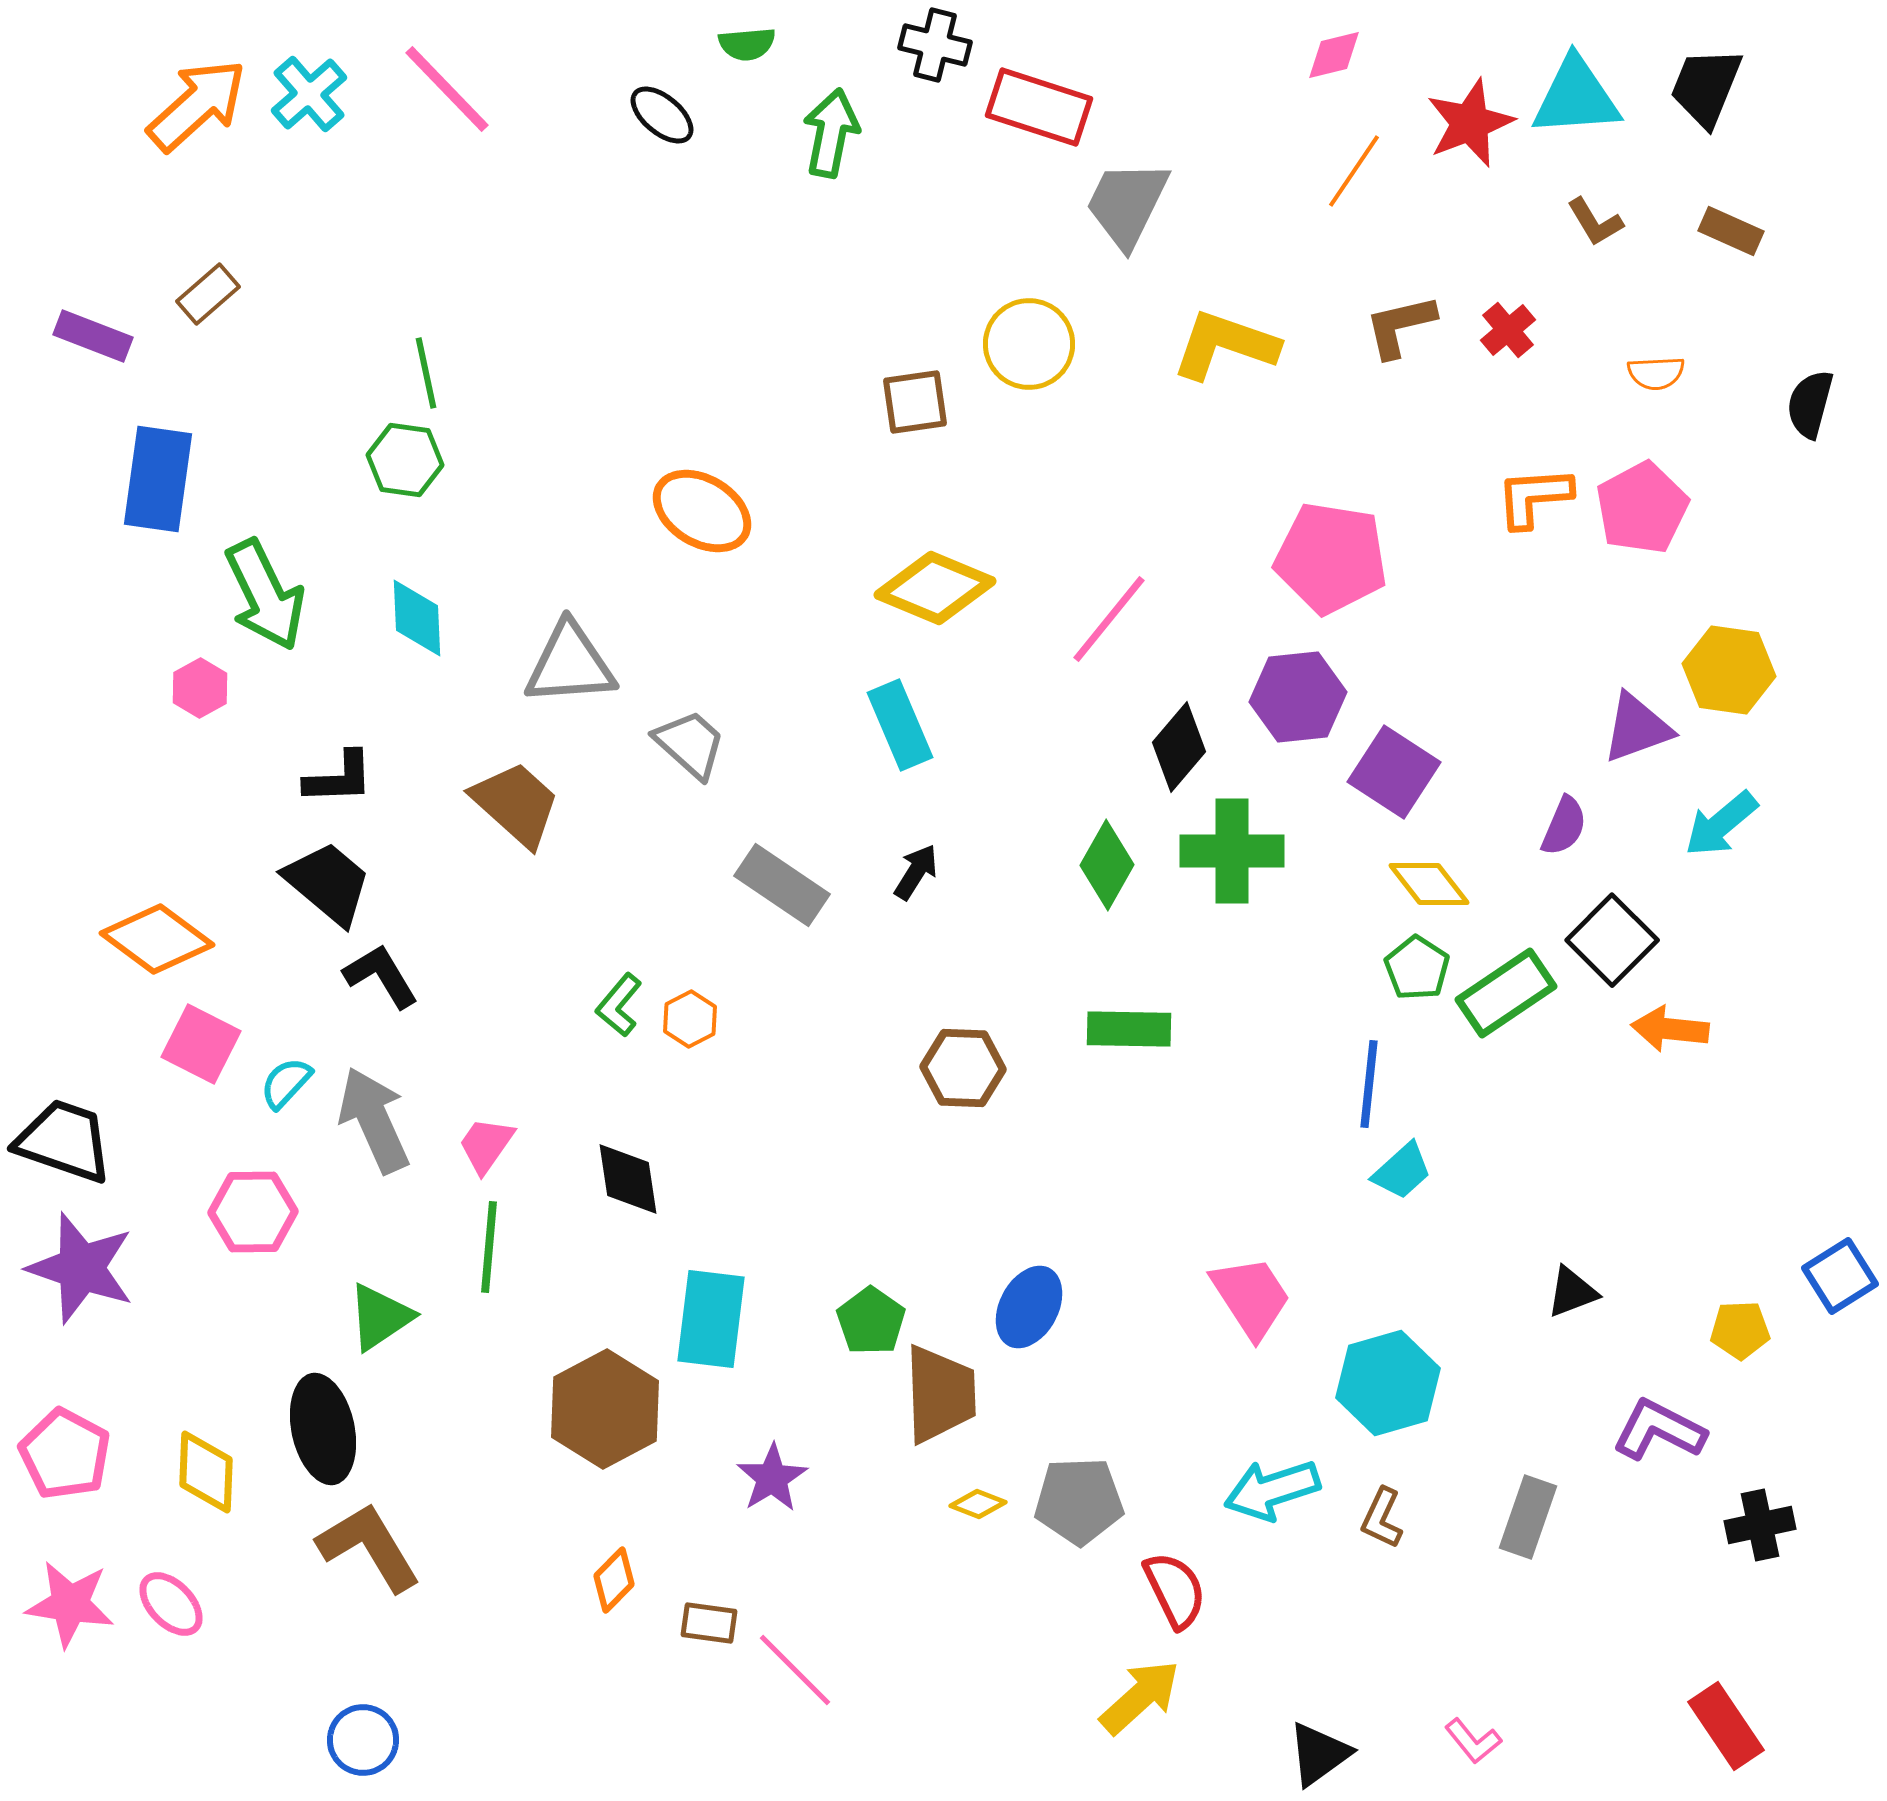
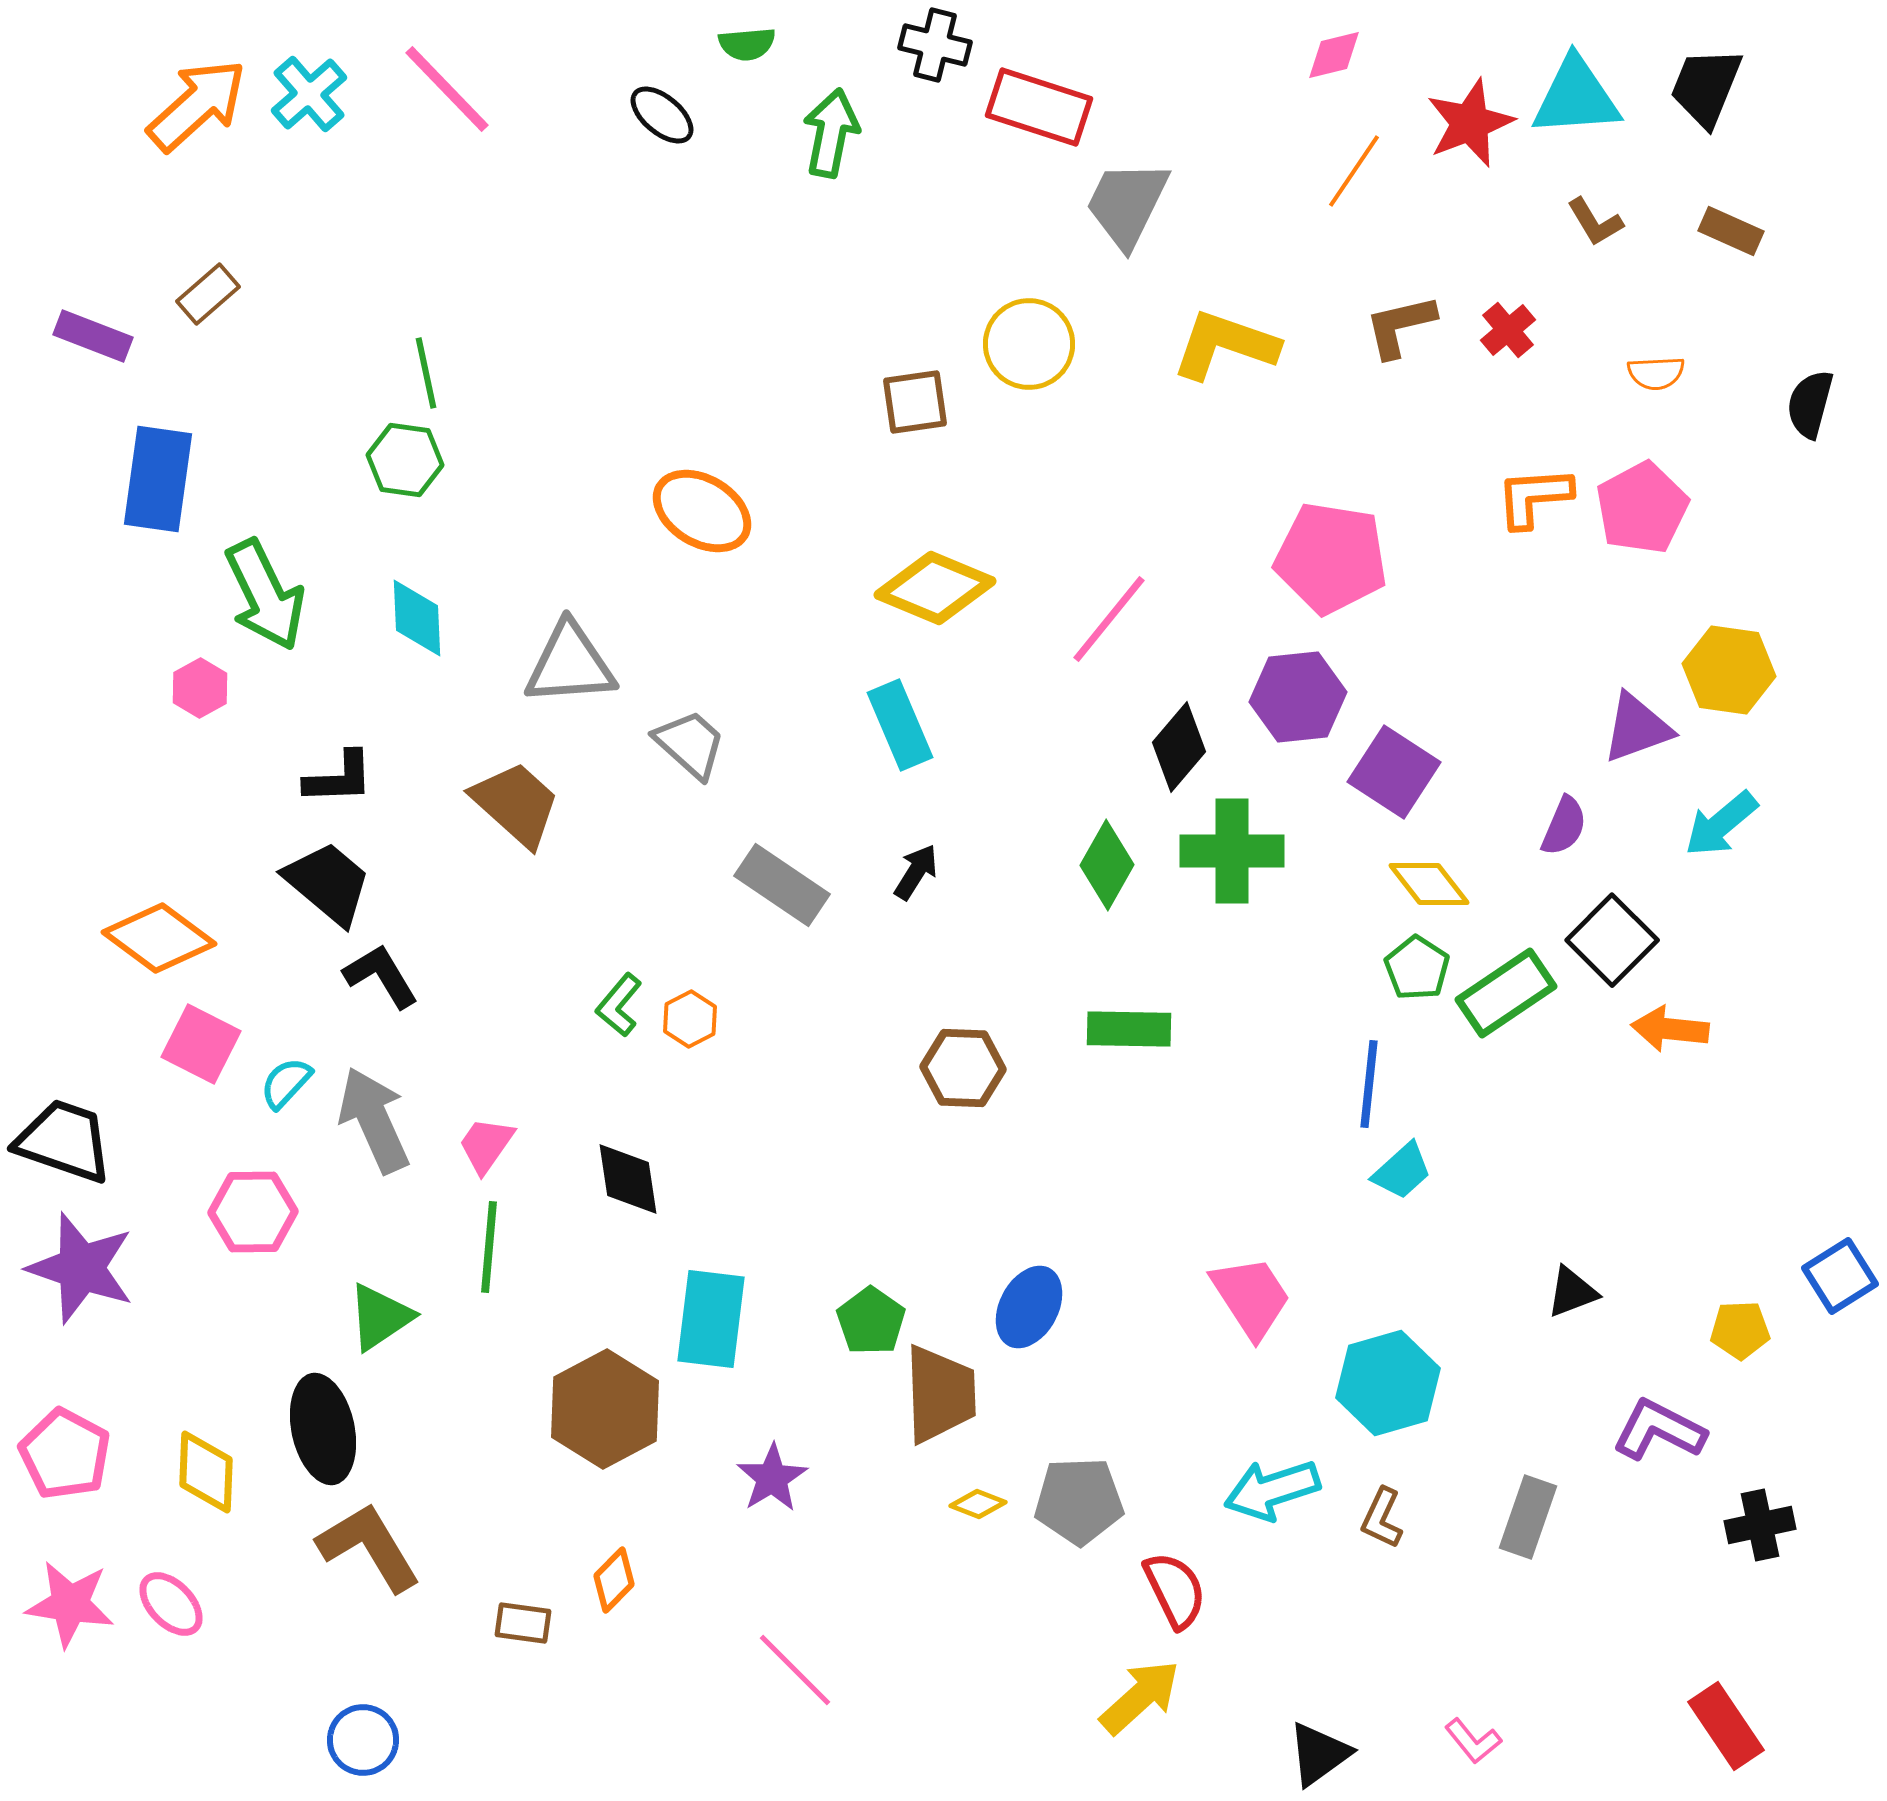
orange diamond at (157, 939): moved 2 px right, 1 px up
brown rectangle at (709, 1623): moved 186 px left
